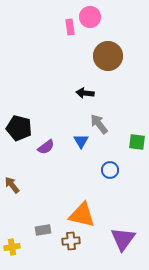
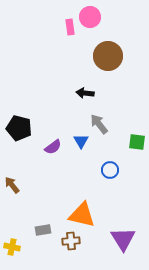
purple semicircle: moved 7 px right
purple triangle: rotated 8 degrees counterclockwise
yellow cross: rotated 21 degrees clockwise
